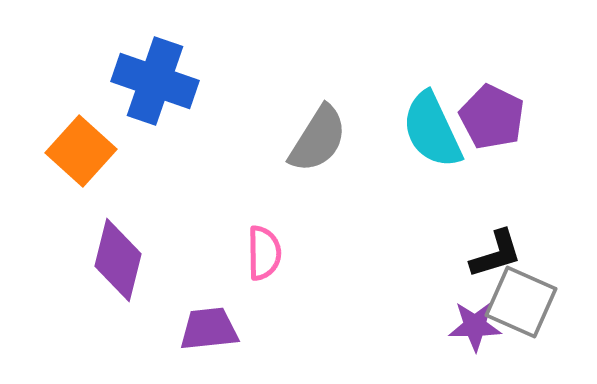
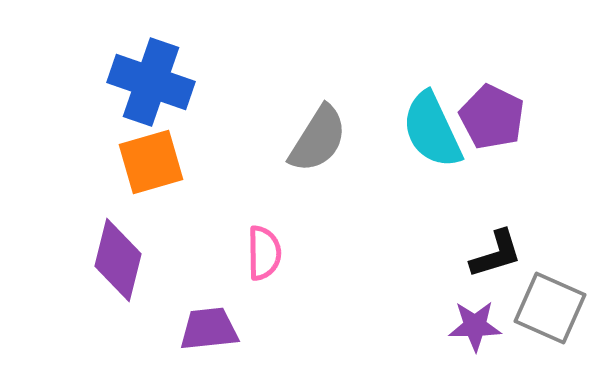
blue cross: moved 4 px left, 1 px down
orange square: moved 70 px right, 11 px down; rotated 32 degrees clockwise
gray square: moved 29 px right, 6 px down
